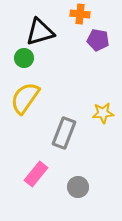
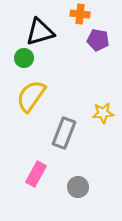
yellow semicircle: moved 6 px right, 2 px up
pink rectangle: rotated 10 degrees counterclockwise
